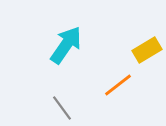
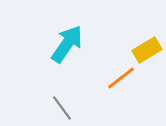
cyan arrow: moved 1 px right, 1 px up
orange line: moved 3 px right, 7 px up
